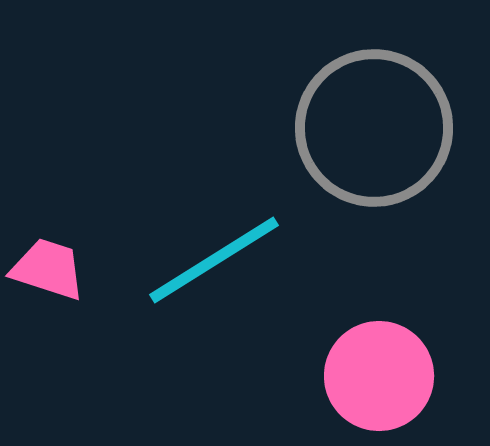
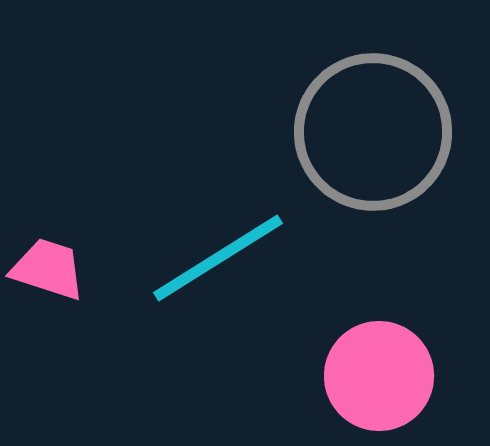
gray circle: moved 1 px left, 4 px down
cyan line: moved 4 px right, 2 px up
